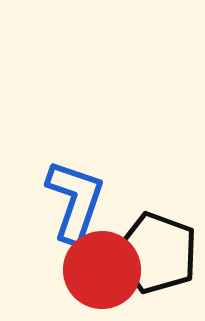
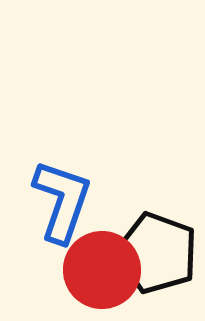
blue L-shape: moved 13 px left
